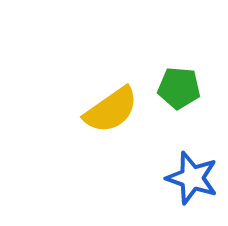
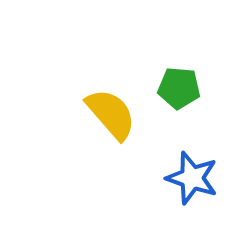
yellow semicircle: moved 4 px down; rotated 96 degrees counterclockwise
